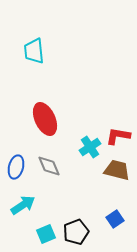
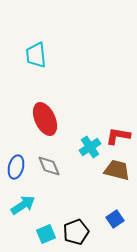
cyan trapezoid: moved 2 px right, 4 px down
